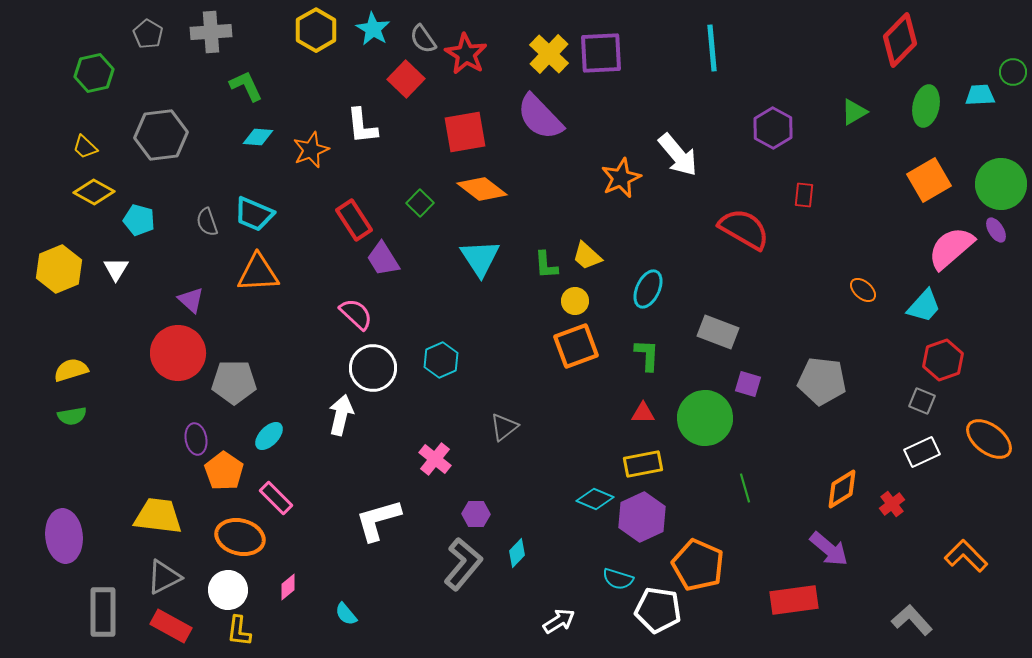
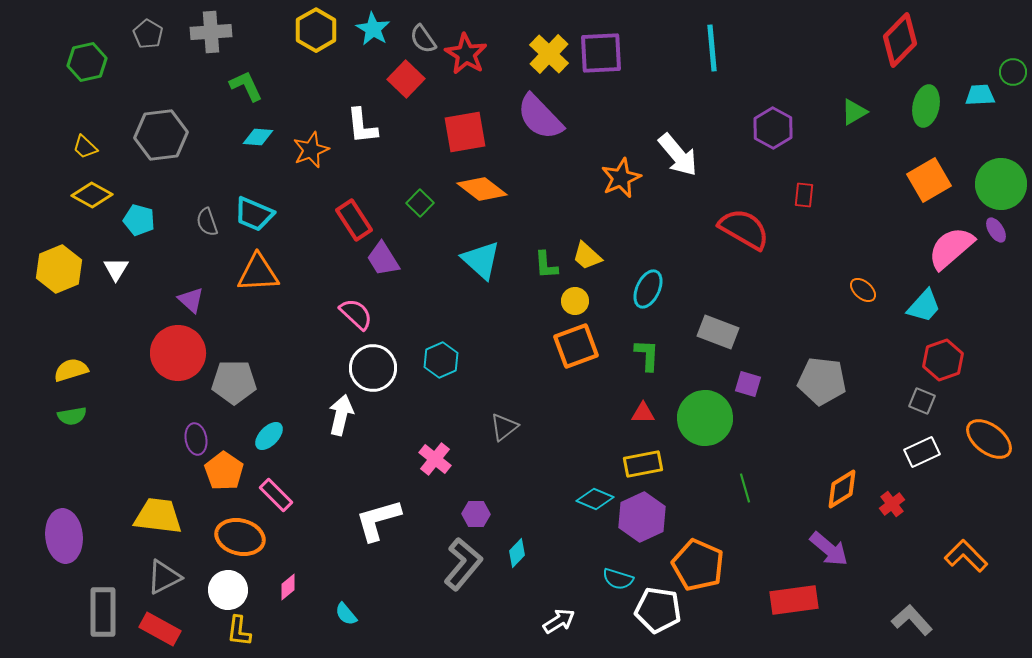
green hexagon at (94, 73): moved 7 px left, 11 px up
yellow diamond at (94, 192): moved 2 px left, 3 px down
cyan triangle at (480, 258): moved 1 px right, 2 px down; rotated 15 degrees counterclockwise
pink rectangle at (276, 498): moved 3 px up
red rectangle at (171, 626): moved 11 px left, 3 px down
